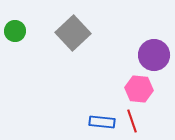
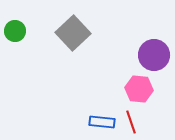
red line: moved 1 px left, 1 px down
